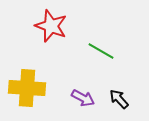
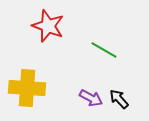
red star: moved 3 px left
green line: moved 3 px right, 1 px up
purple arrow: moved 8 px right
